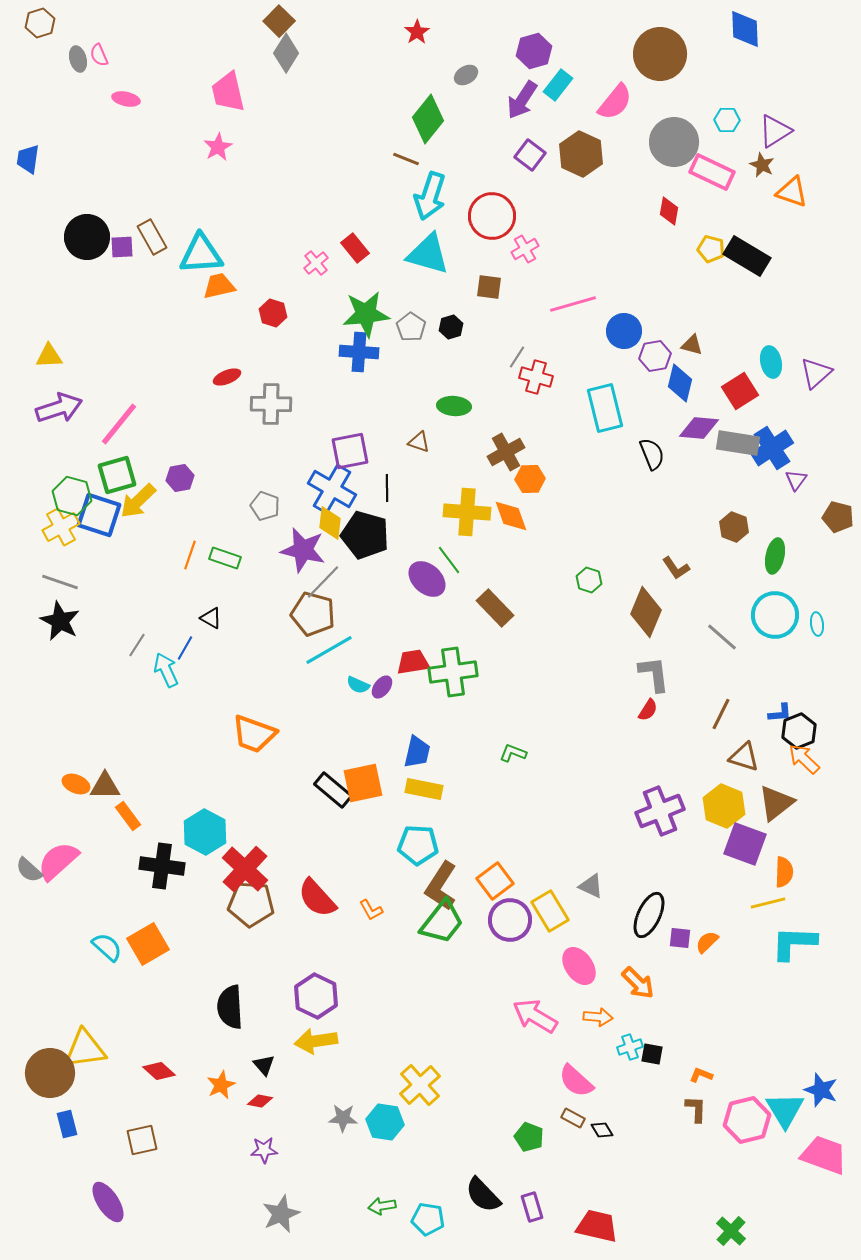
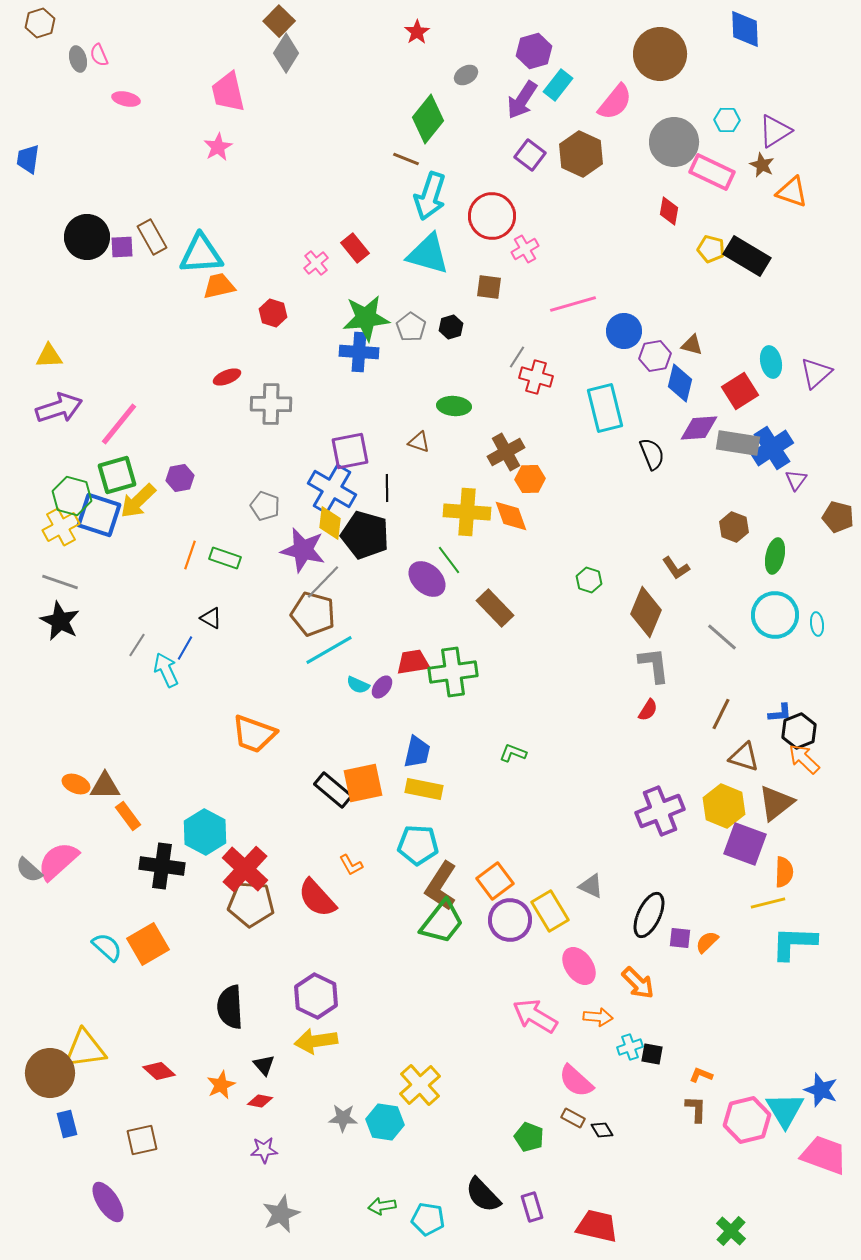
green star at (366, 314): moved 4 px down
purple diamond at (699, 428): rotated 9 degrees counterclockwise
gray L-shape at (654, 674): moved 9 px up
orange L-shape at (371, 910): moved 20 px left, 45 px up
